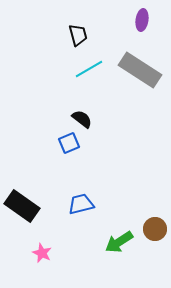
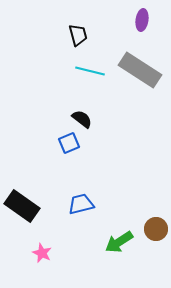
cyan line: moved 1 px right, 2 px down; rotated 44 degrees clockwise
brown circle: moved 1 px right
